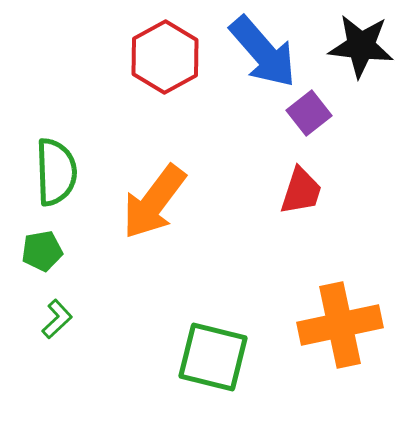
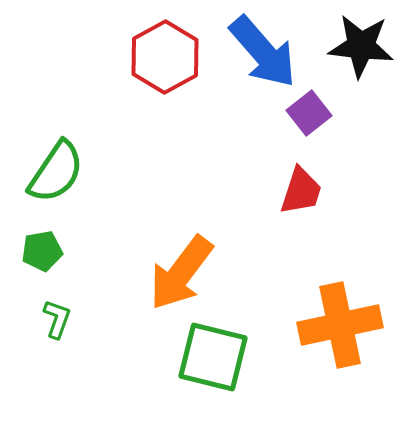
green semicircle: rotated 36 degrees clockwise
orange arrow: moved 27 px right, 71 px down
green L-shape: rotated 27 degrees counterclockwise
